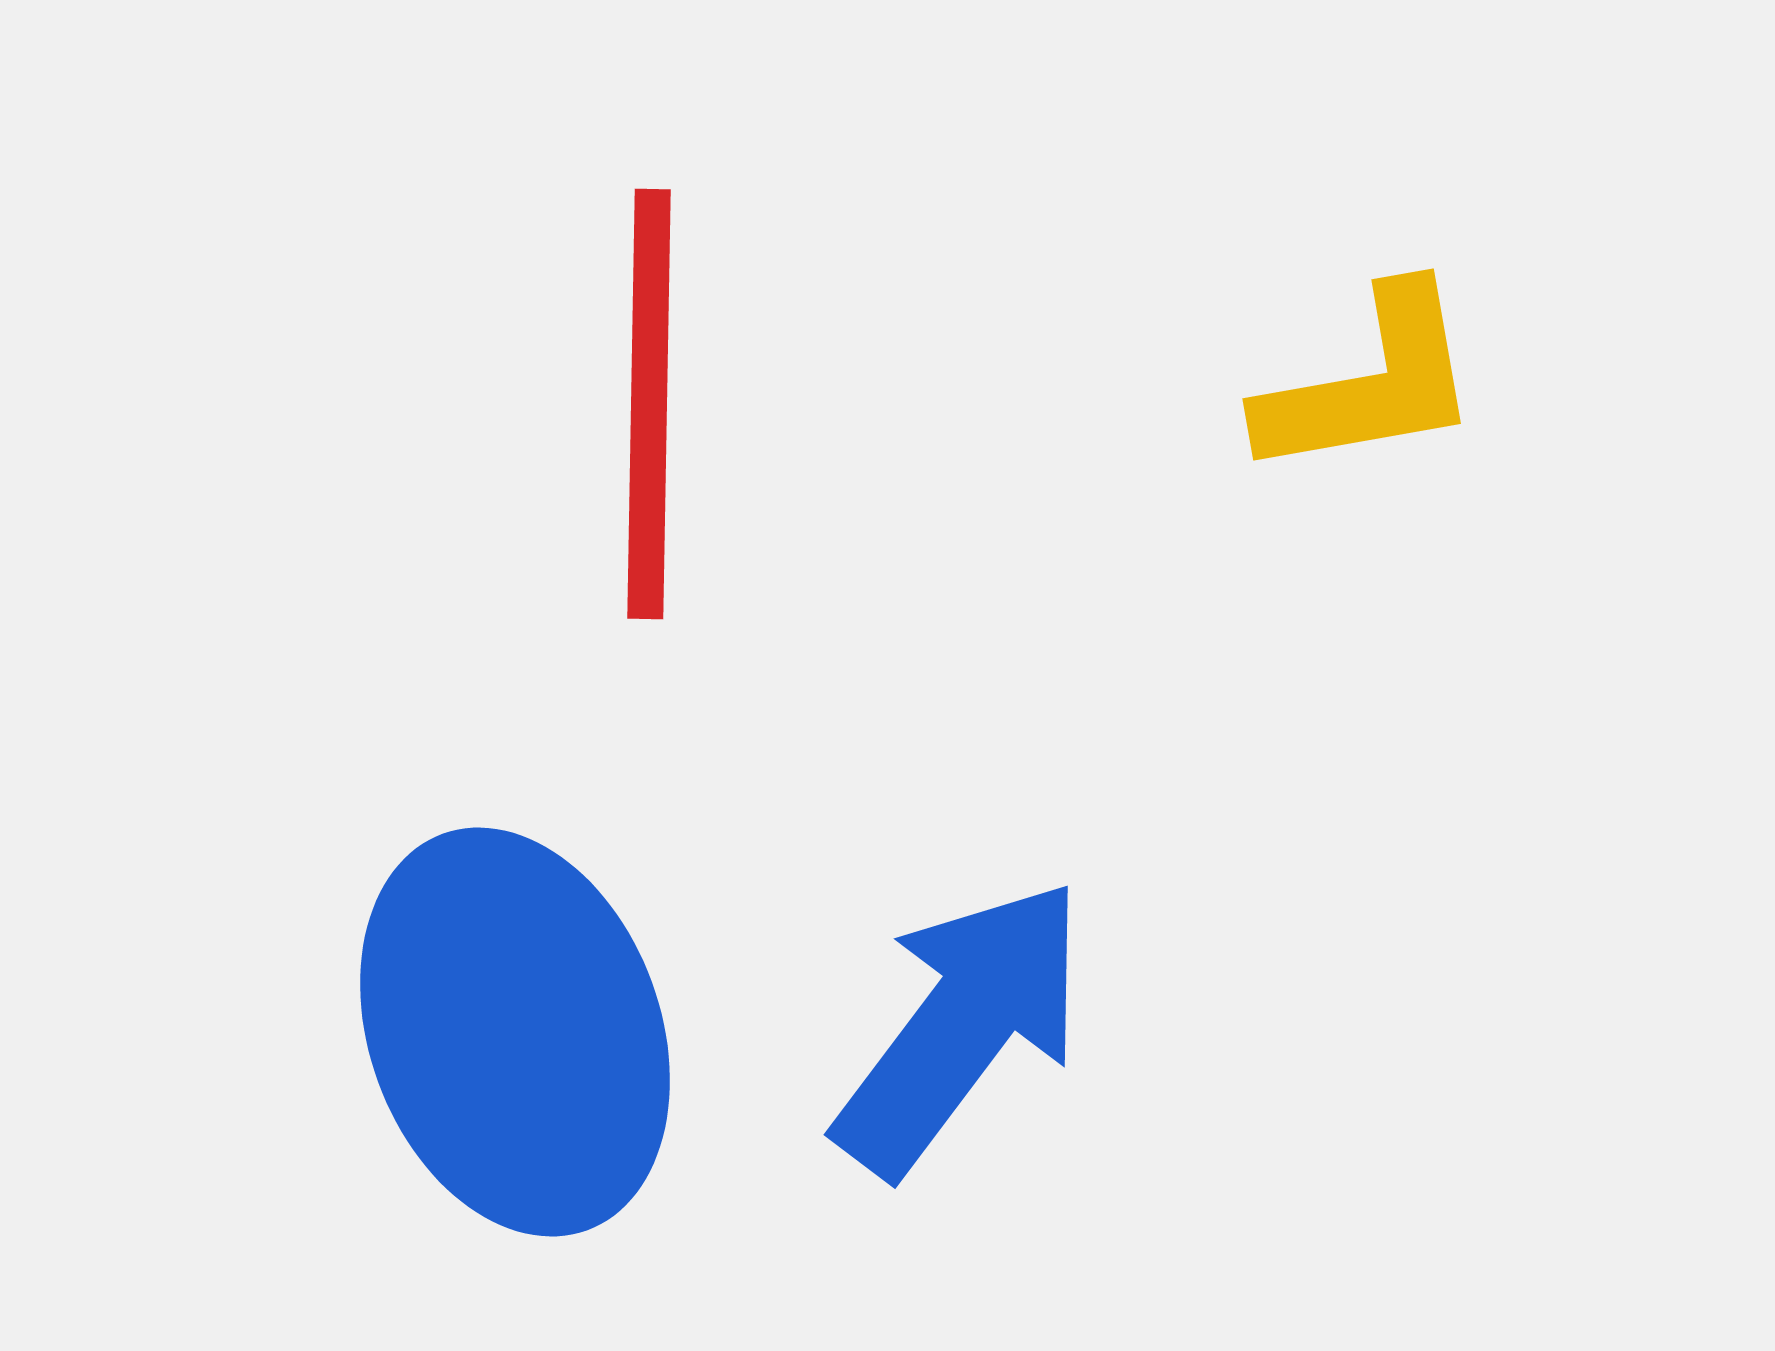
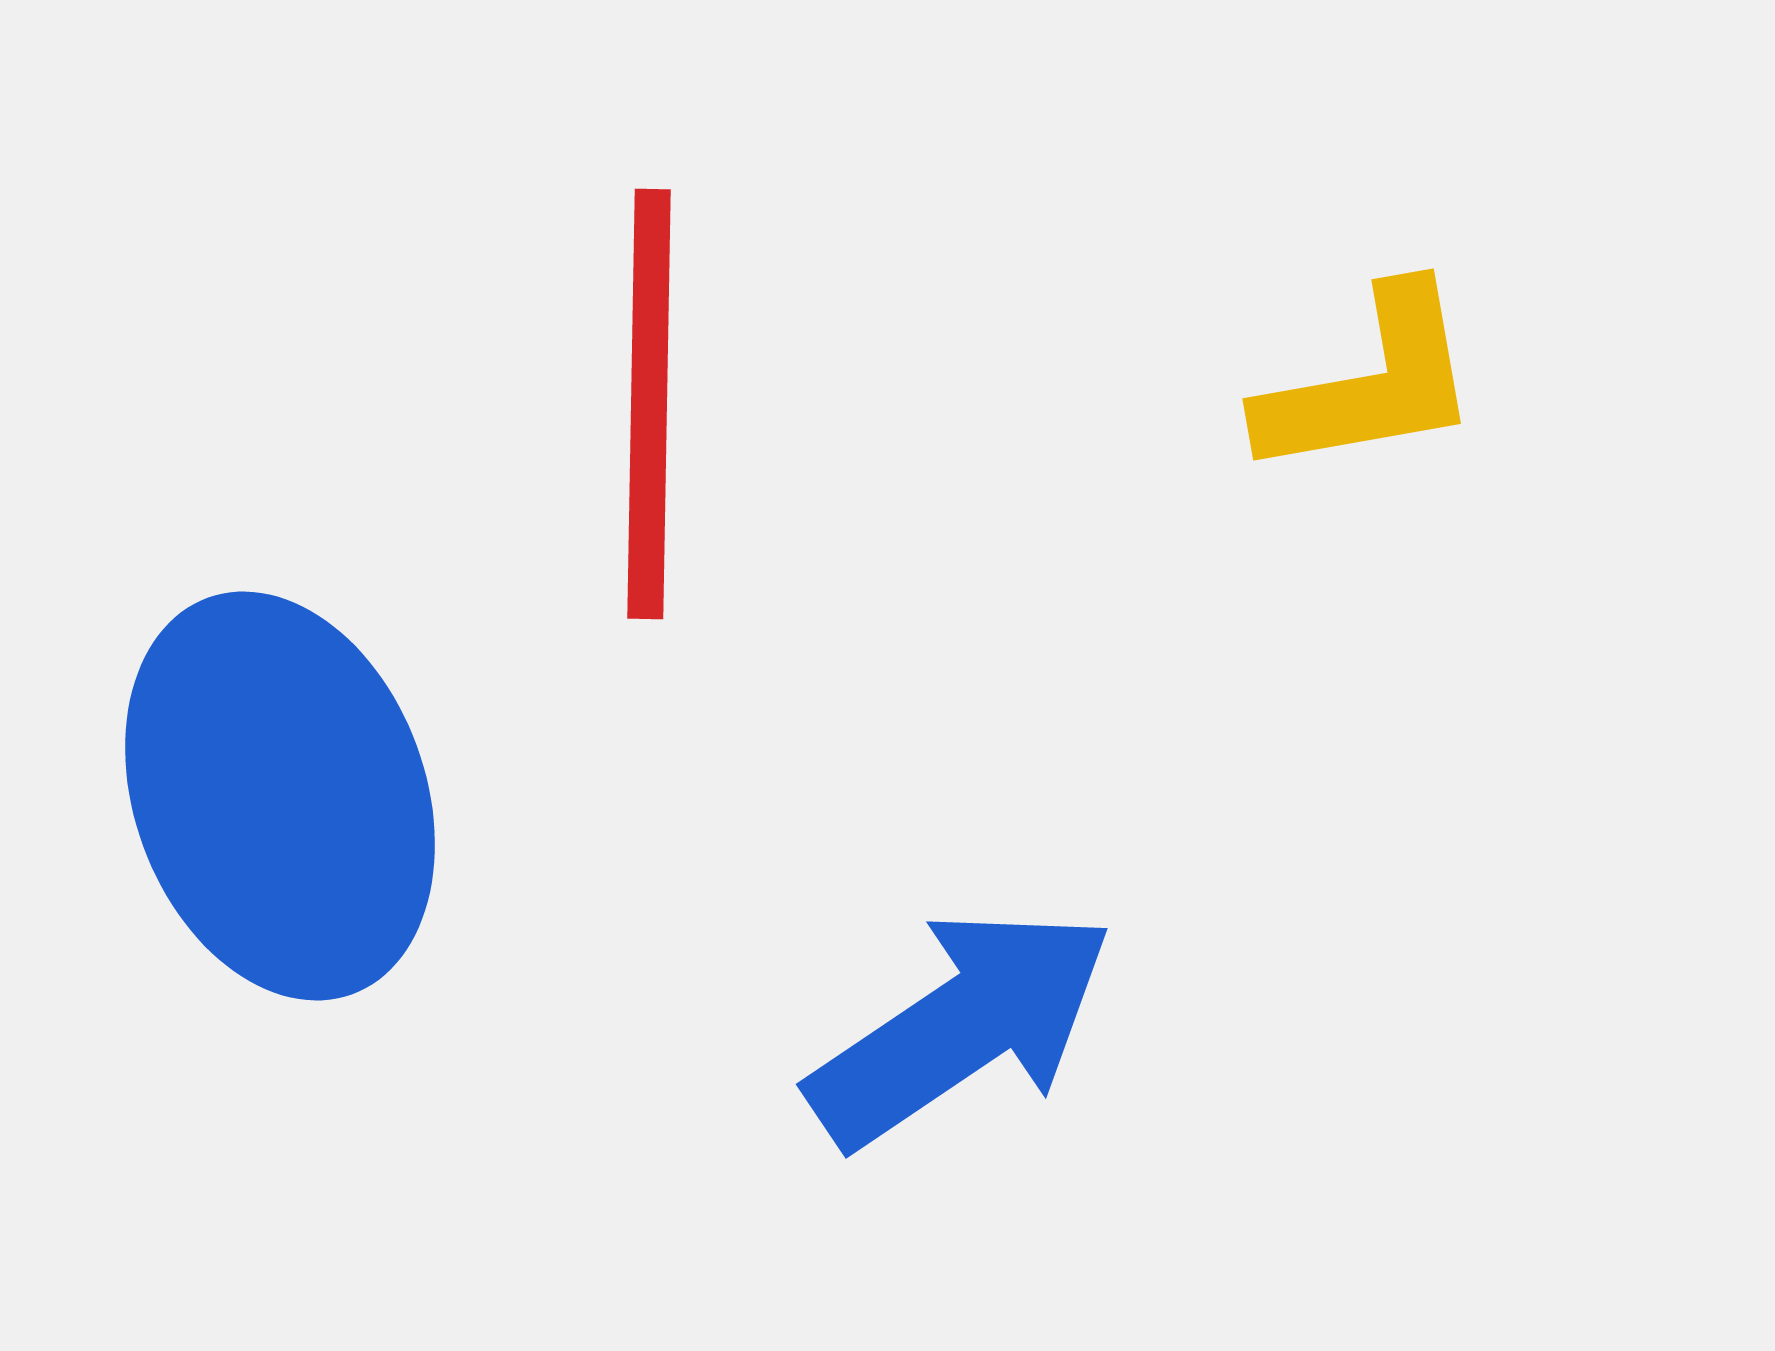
blue arrow: rotated 19 degrees clockwise
blue ellipse: moved 235 px left, 236 px up
